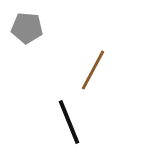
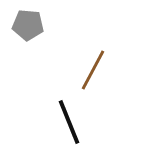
gray pentagon: moved 1 px right, 3 px up
